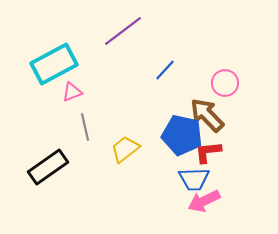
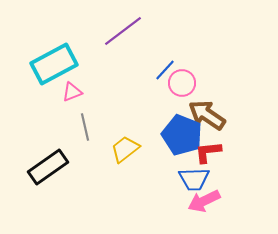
pink circle: moved 43 px left
brown arrow: rotated 12 degrees counterclockwise
blue pentagon: rotated 9 degrees clockwise
